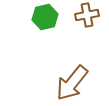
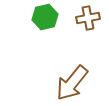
brown cross: moved 1 px right, 3 px down
